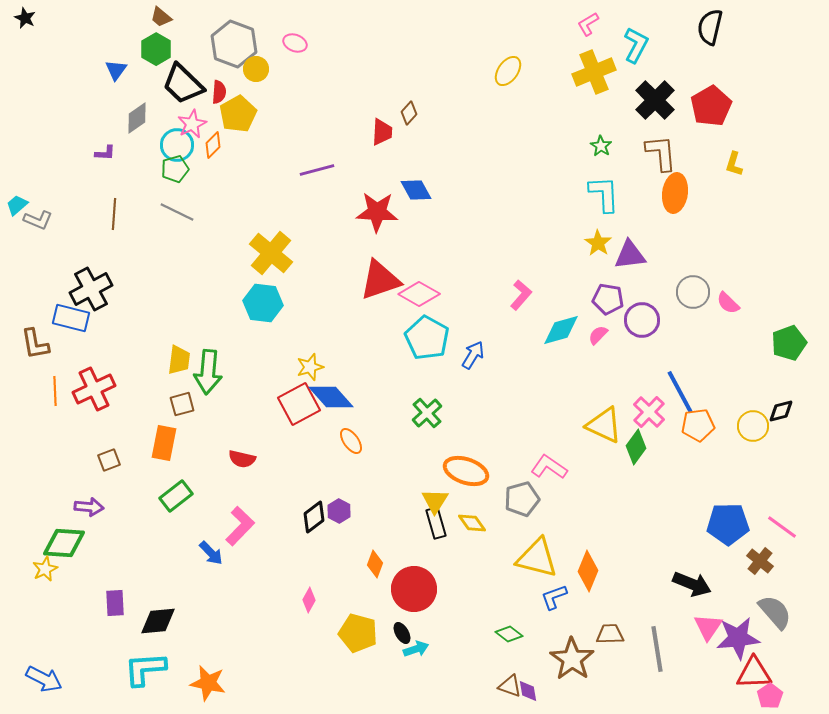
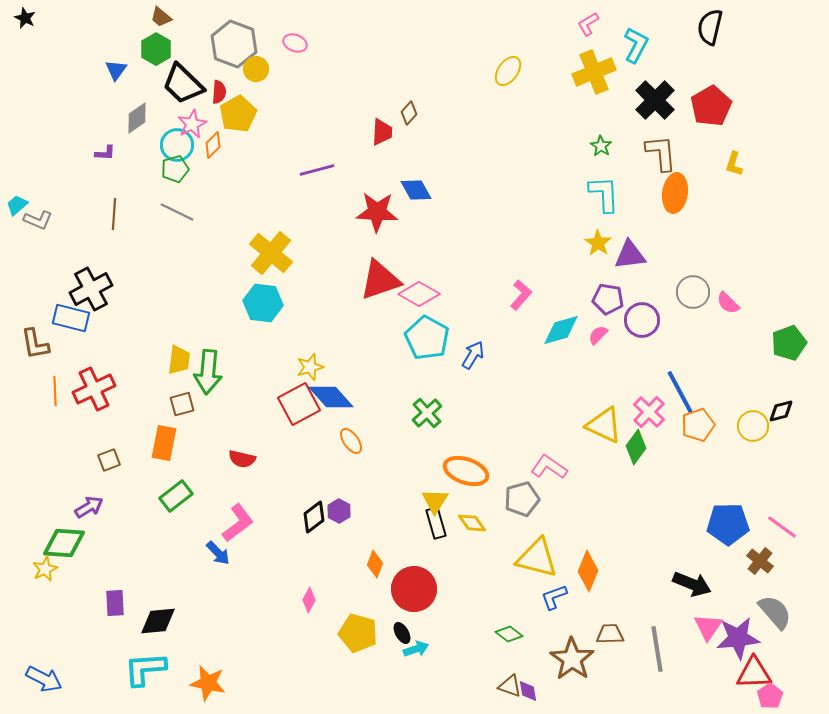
orange pentagon at (698, 425): rotated 12 degrees counterclockwise
purple arrow at (89, 507): rotated 36 degrees counterclockwise
pink L-shape at (240, 526): moved 2 px left, 3 px up; rotated 9 degrees clockwise
blue arrow at (211, 553): moved 7 px right
